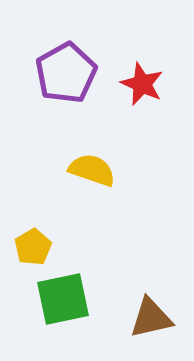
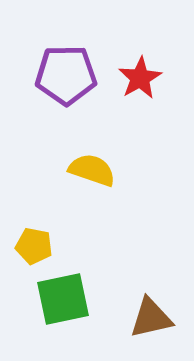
purple pentagon: moved 2 px down; rotated 28 degrees clockwise
red star: moved 2 px left, 6 px up; rotated 18 degrees clockwise
yellow pentagon: moved 1 px right, 1 px up; rotated 30 degrees counterclockwise
